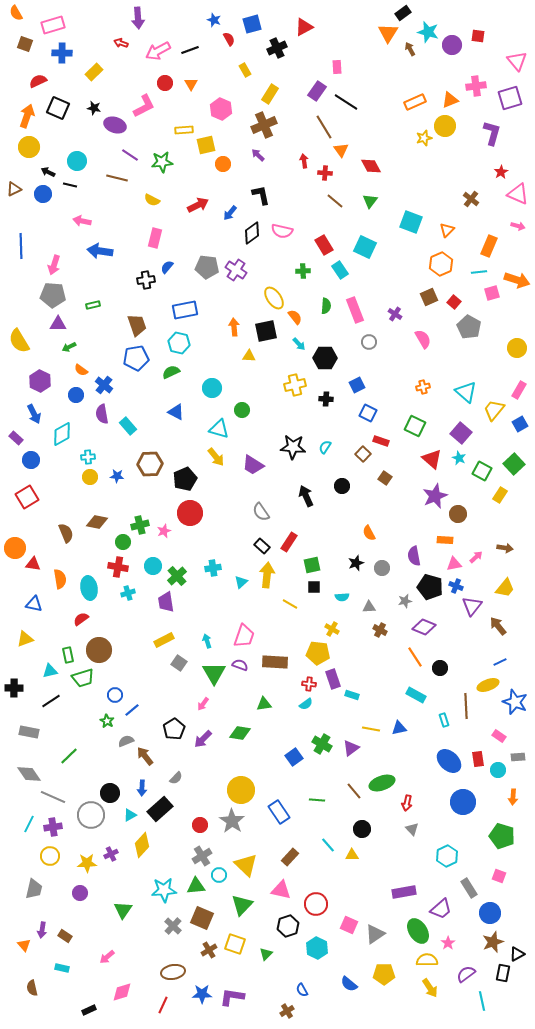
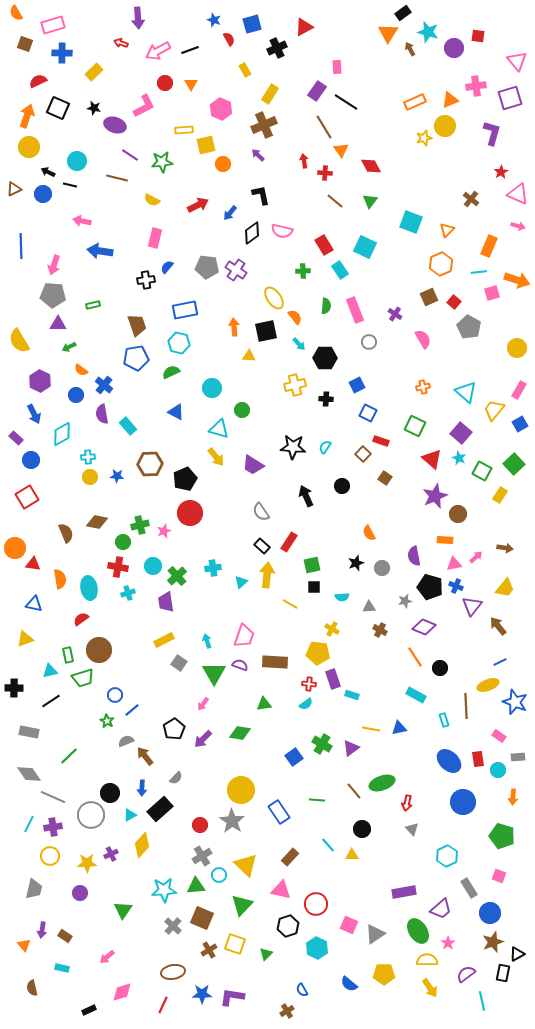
purple circle at (452, 45): moved 2 px right, 3 px down
